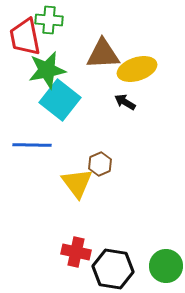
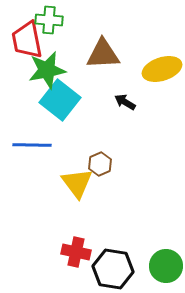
red trapezoid: moved 2 px right, 3 px down
yellow ellipse: moved 25 px right
